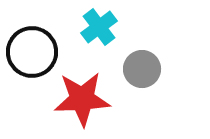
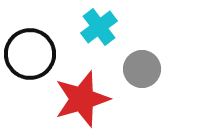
black circle: moved 2 px left, 2 px down
red star: rotated 14 degrees counterclockwise
